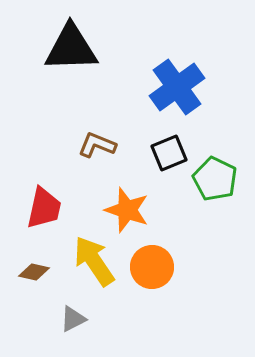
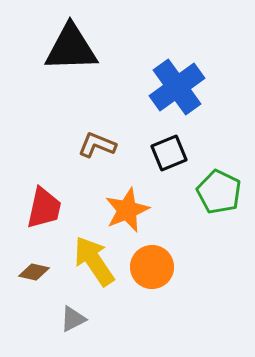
green pentagon: moved 4 px right, 13 px down
orange star: rotated 30 degrees clockwise
